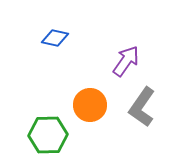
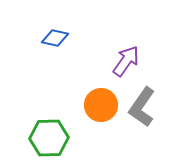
orange circle: moved 11 px right
green hexagon: moved 1 px right, 3 px down
